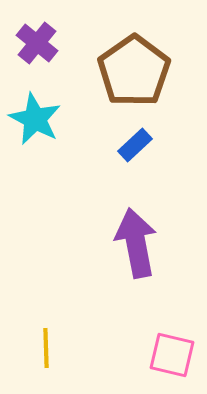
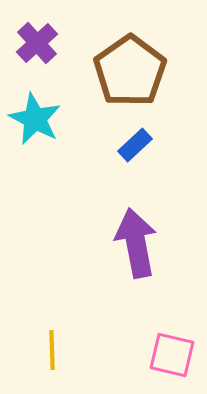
purple cross: rotated 9 degrees clockwise
brown pentagon: moved 4 px left
yellow line: moved 6 px right, 2 px down
